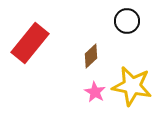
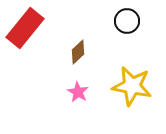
red rectangle: moved 5 px left, 15 px up
brown diamond: moved 13 px left, 4 px up
pink star: moved 17 px left
